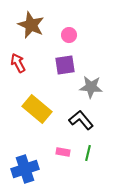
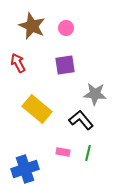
brown star: moved 1 px right, 1 px down
pink circle: moved 3 px left, 7 px up
gray star: moved 4 px right, 7 px down
